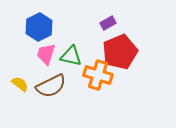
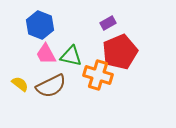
blue hexagon: moved 1 px right, 2 px up; rotated 12 degrees counterclockwise
pink trapezoid: rotated 45 degrees counterclockwise
